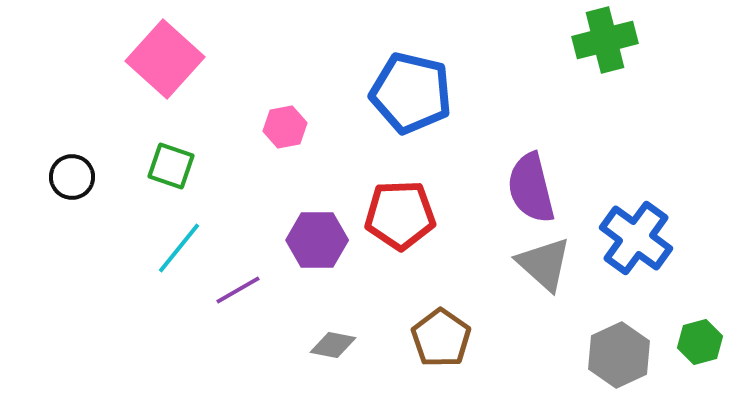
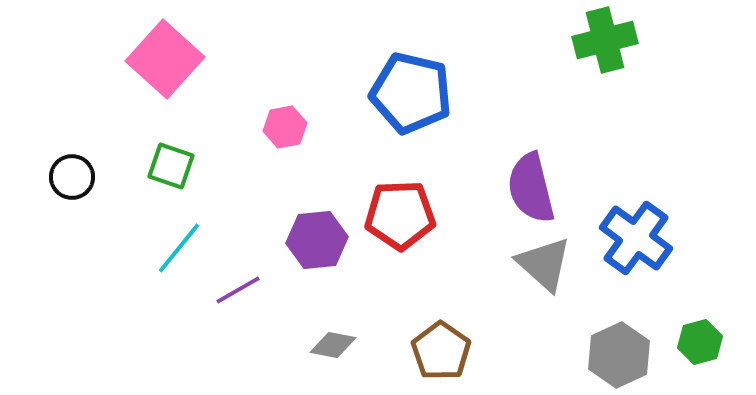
purple hexagon: rotated 6 degrees counterclockwise
brown pentagon: moved 13 px down
